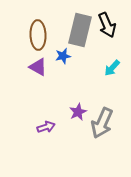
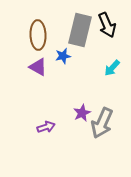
purple star: moved 4 px right, 1 px down
